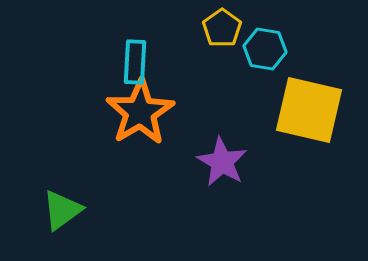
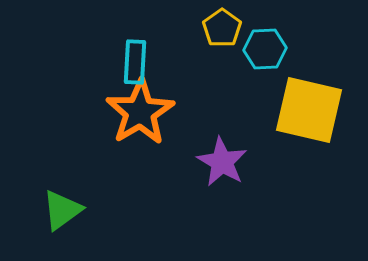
cyan hexagon: rotated 12 degrees counterclockwise
